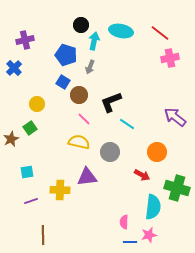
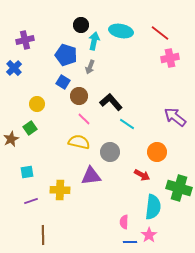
brown circle: moved 1 px down
black L-shape: rotated 70 degrees clockwise
purple triangle: moved 4 px right, 1 px up
green cross: moved 2 px right
pink star: rotated 21 degrees counterclockwise
